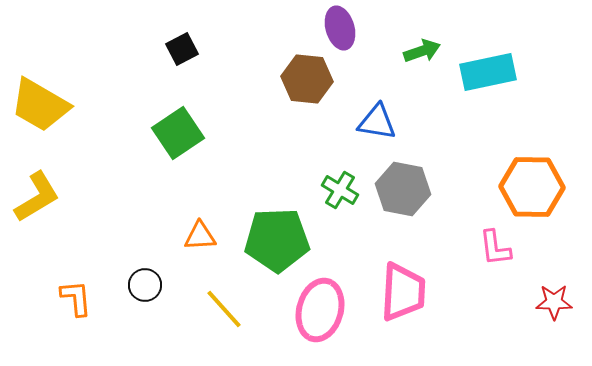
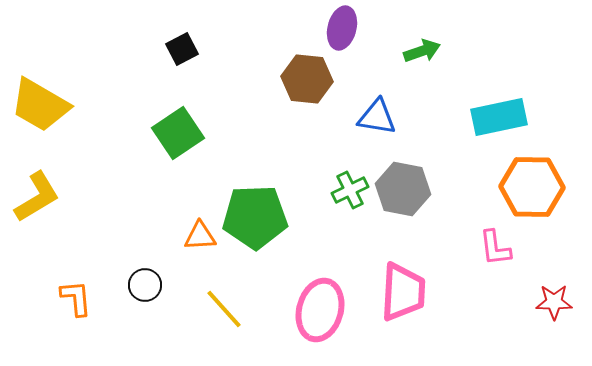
purple ellipse: moved 2 px right; rotated 30 degrees clockwise
cyan rectangle: moved 11 px right, 45 px down
blue triangle: moved 5 px up
green cross: moved 10 px right; rotated 33 degrees clockwise
green pentagon: moved 22 px left, 23 px up
